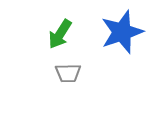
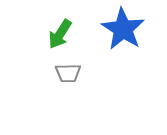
blue star: moved 1 px right, 3 px up; rotated 21 degrees counterclockwise
